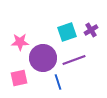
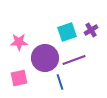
pink star: moved 1 px left
purple circle: moved 2 px right
blue line: moved 2 px right
